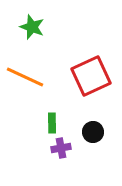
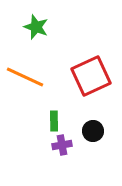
green star: moved 4 px right
green rectangle: moved 2 px right, 2 px up
black circle: moved 1 px up
purple cross: moved 1 px right, 3 px up
